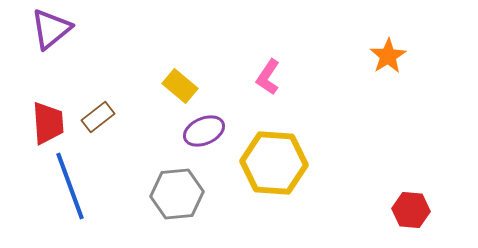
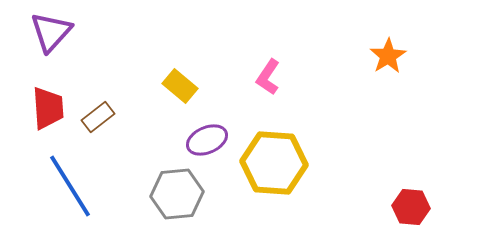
purple triangle: moved 3 px down; rotated 9 degrees counterclockwise
red trapezoid: moved 15 px up
purple ellipse: moved 3 px right, 9 px down
blue line: rotated 12 degrees counterclockwise
red hexagon: moved 3 px up
